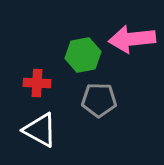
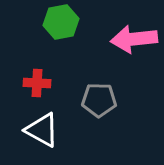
pink arrow: moved 2 px right
green hexagon: moved 22 px left, 33 px up
white triangle: moved 2 px right
